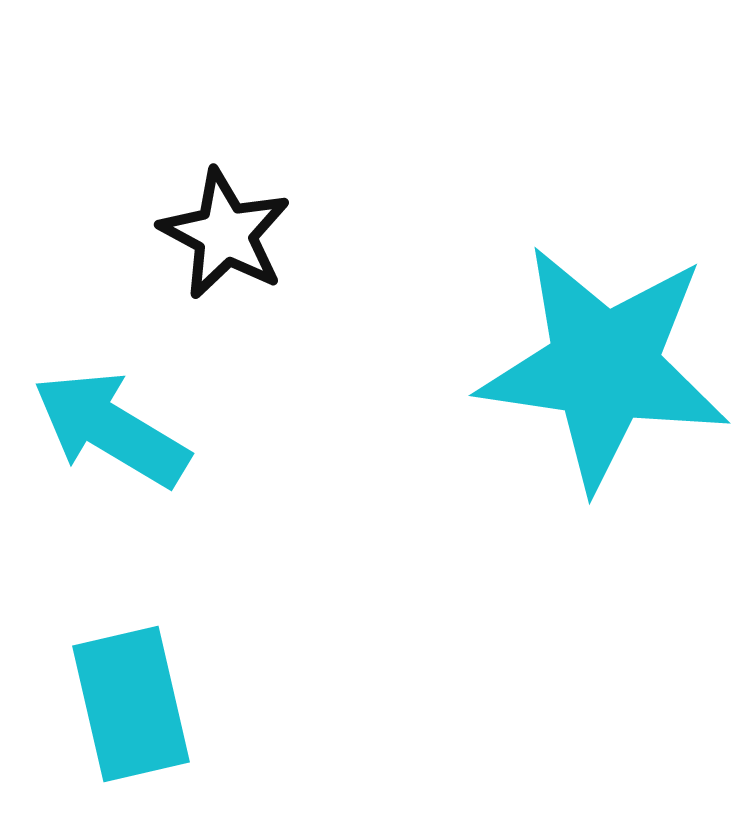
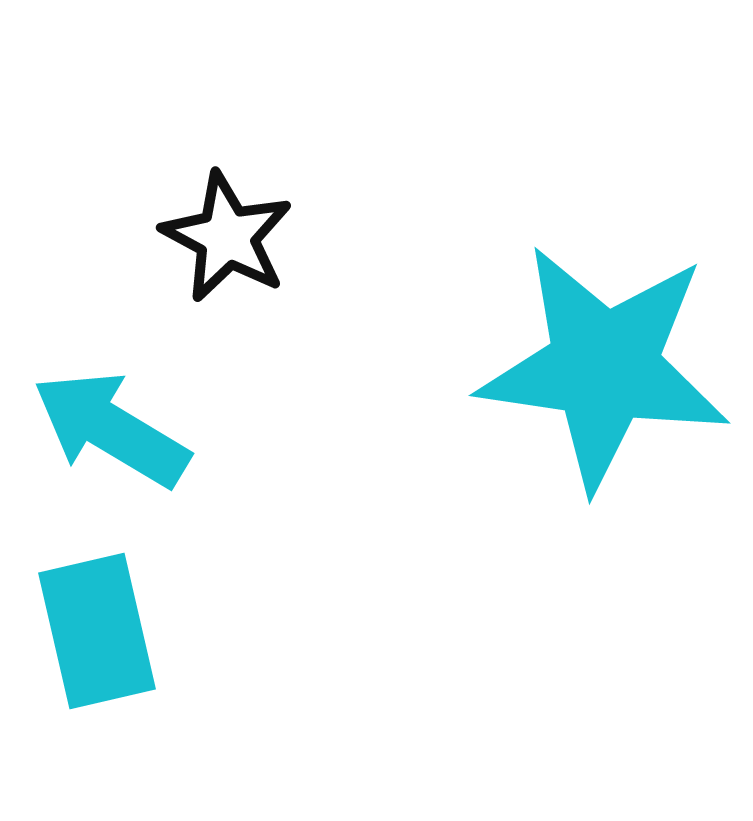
black star: moved 2 px right, 3 px down
cyan rectangle: moved 34 px left, 73 px up
